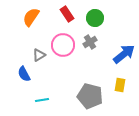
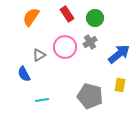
pink circle: moved 2 px right, 2 px down
blue arrow: moved 5 px left
